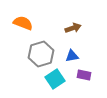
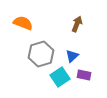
brown arrow: moved 4 px right, 4 px up; rotated 49 degrees counterclockwise
blue triangle: rotated 32 degrees counterclockwise
cyan square: moved 5 px right, 2 px up
